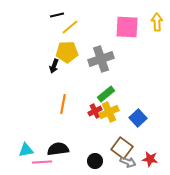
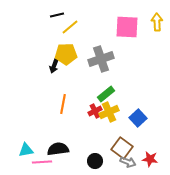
yellow pentagon: moved 1 px left, 2 px down
